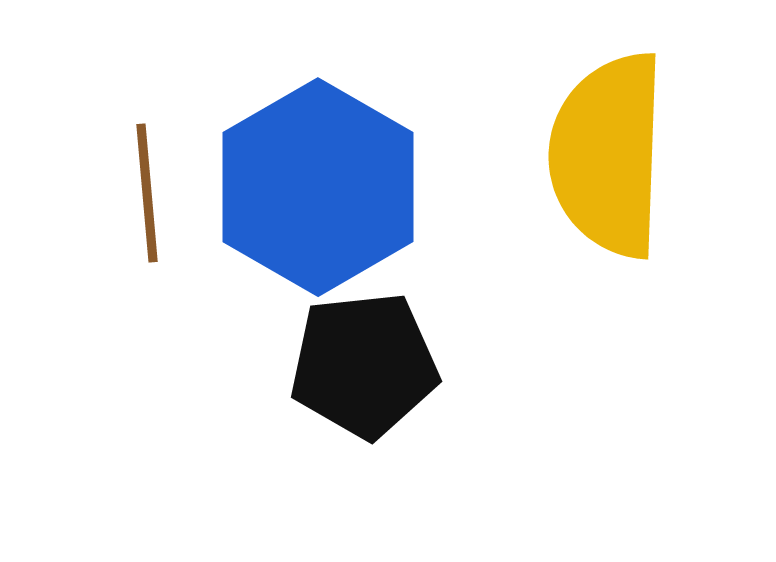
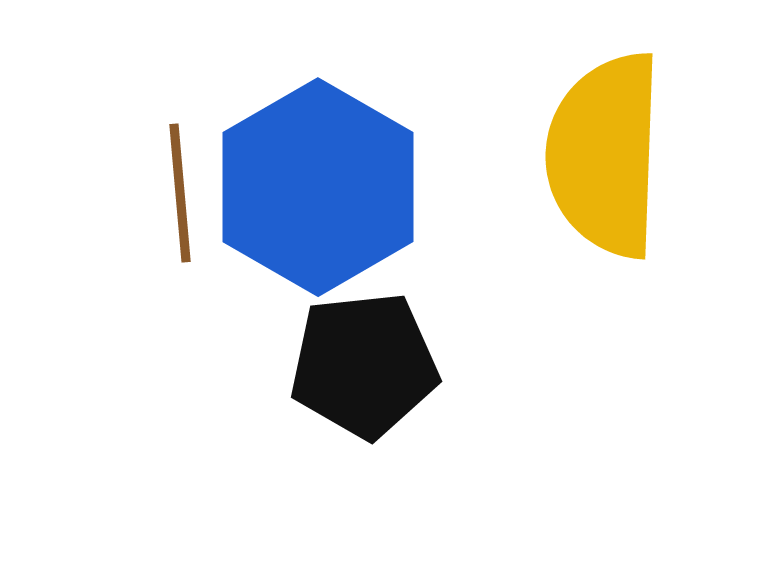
yellow semicircle: moved 3 px left
brown line: moved 33 px right
